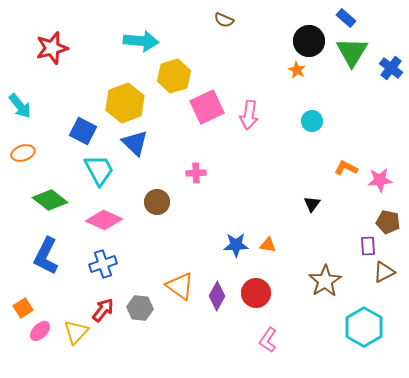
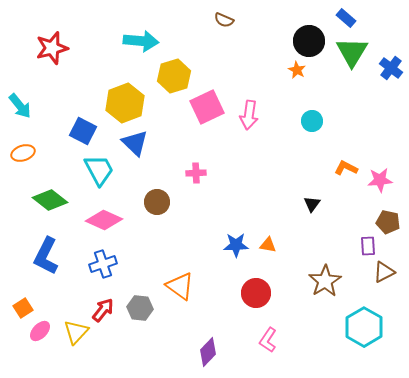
purple diamond at (217, 296): moved 9 px left, 56 px down; rotated 16 degrees clockwise
